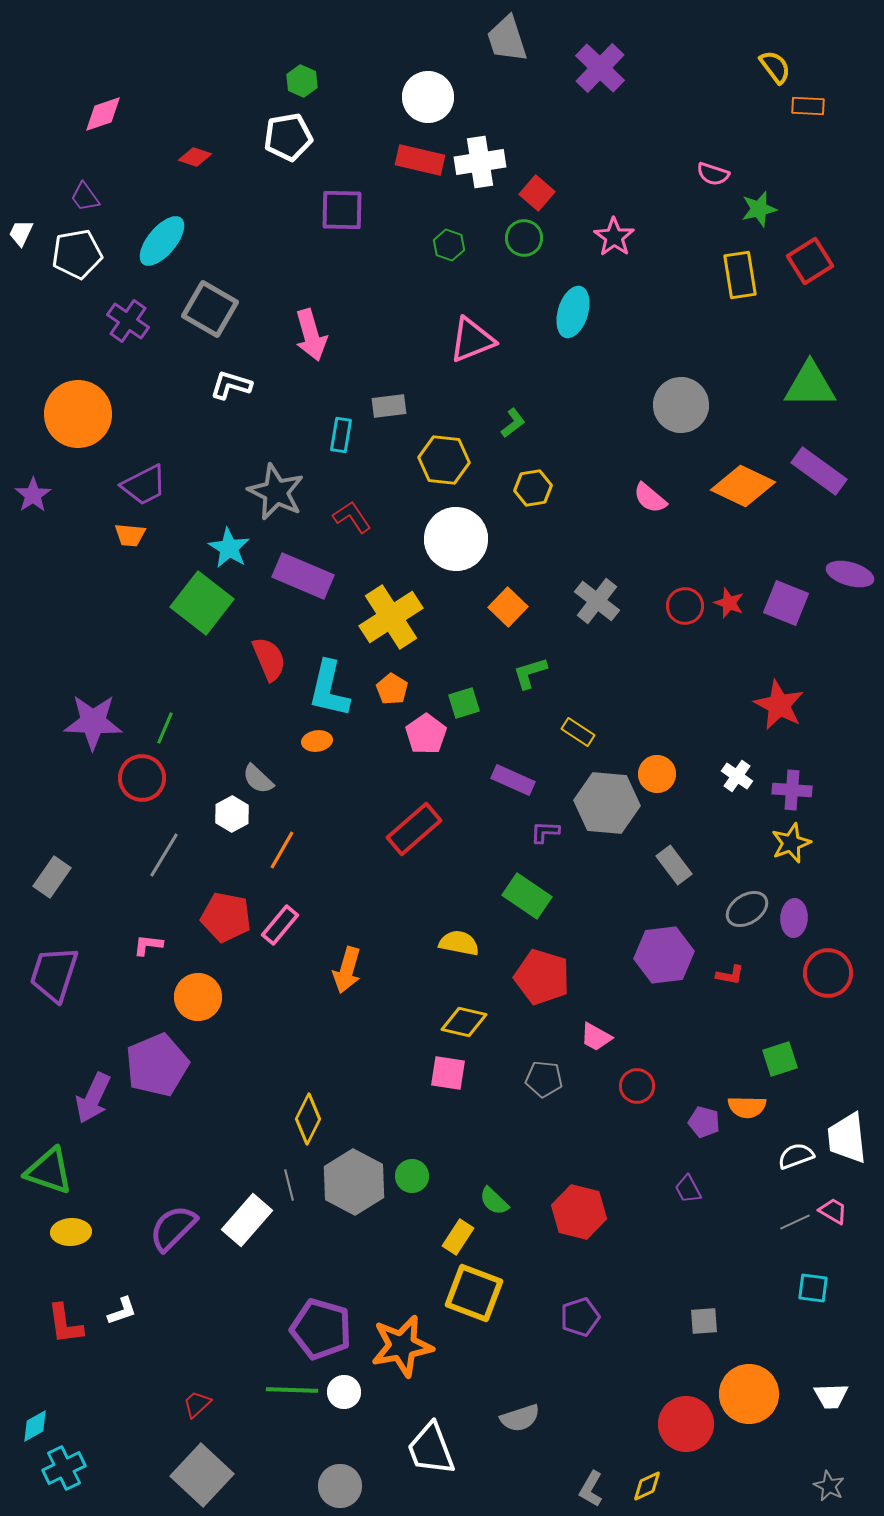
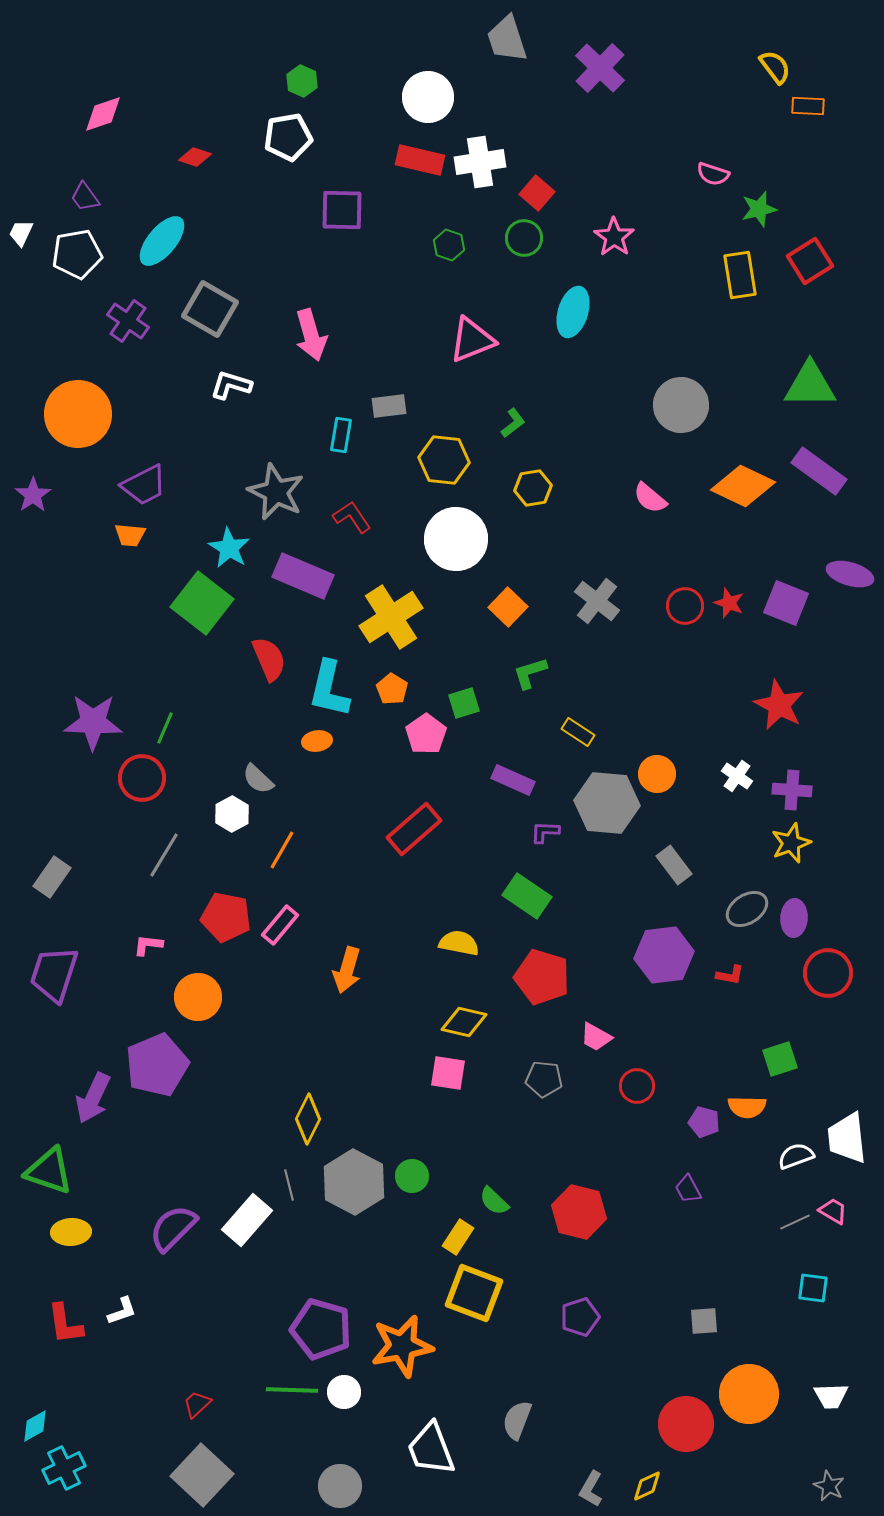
gray semicircle at (520, 1418): moved 3 px left, 2 px down; rotated 129 degrees clockwise
